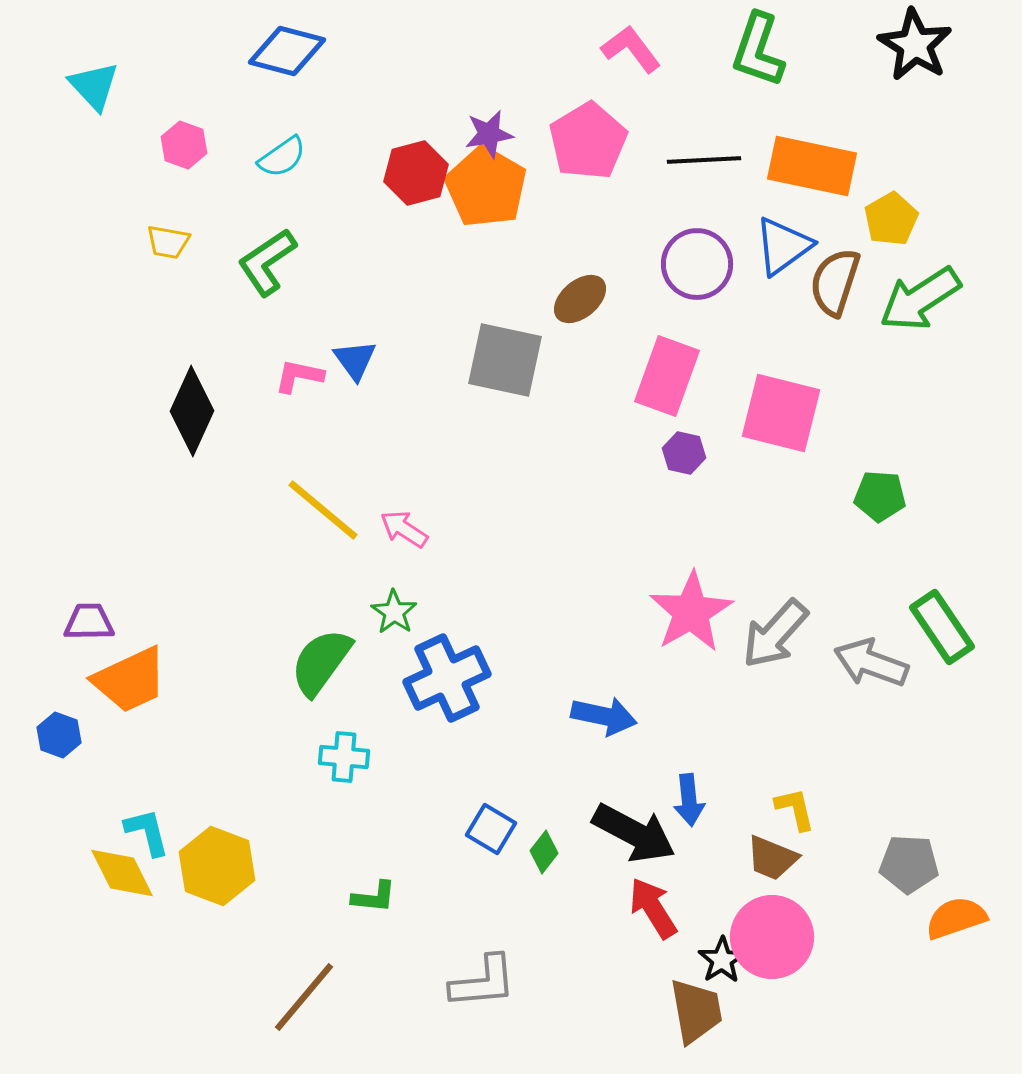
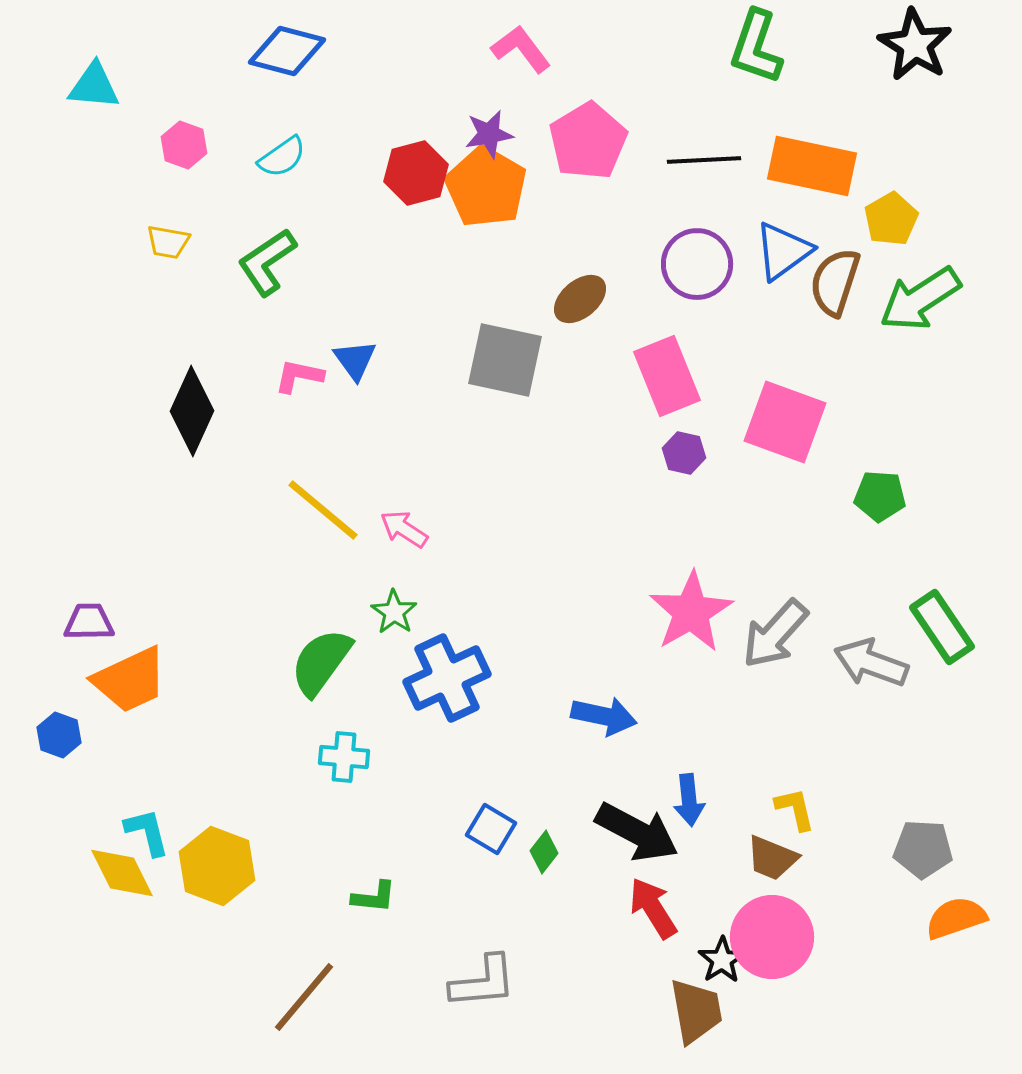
pink L-shape at (631, 49): moved 110 px left
green L-shape at (758, 50): moved 2 px left, 3 px up
cyan triangle at (94, 86): rotated 42 degrees counterclockwise
blue triangle at (783, 246): moved 5 px down
pink rectangle at (667, 376): rotated 42 degrees counterclockwise
pink square at (781, 413): moved 4 px right, 9 px down; rotated 6 degrees clockwise
black arrow at (634, 833): moved 3 px right, 1 px up
gray pentagon at (909, 864): moved 14 px right, 15 px up
